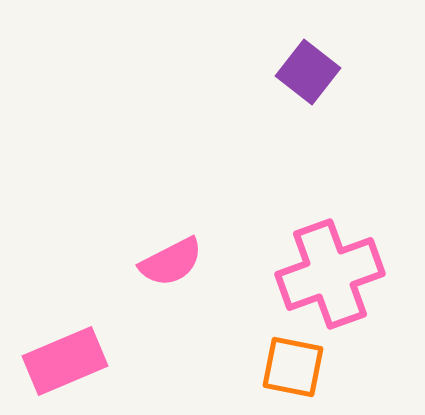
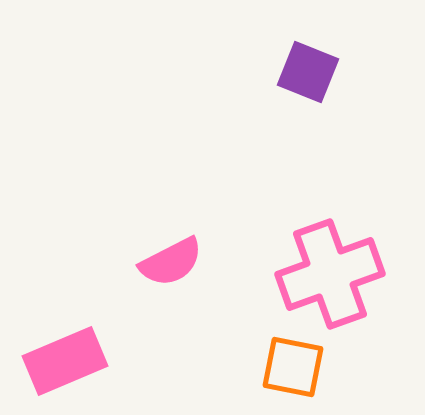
purple square: rotated 16 degrees counterclockwise
